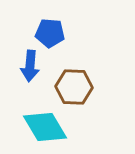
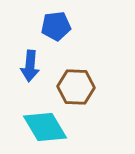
blue pentagon: moved 6 px right, 7 px up; rotated 12 degrees counterclockwise
brown hexagon: moved 2 px right
